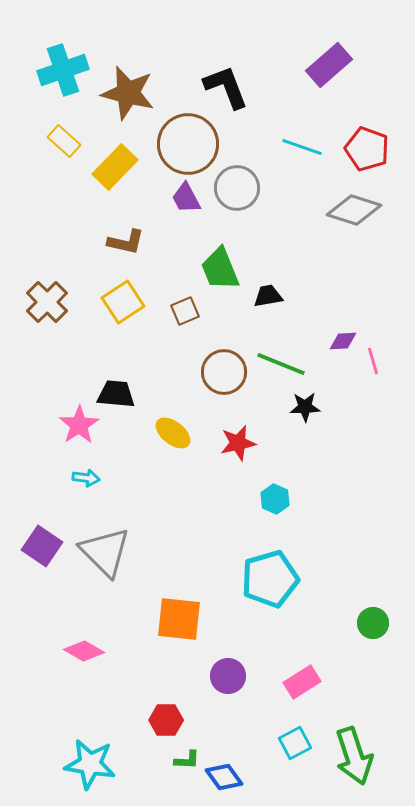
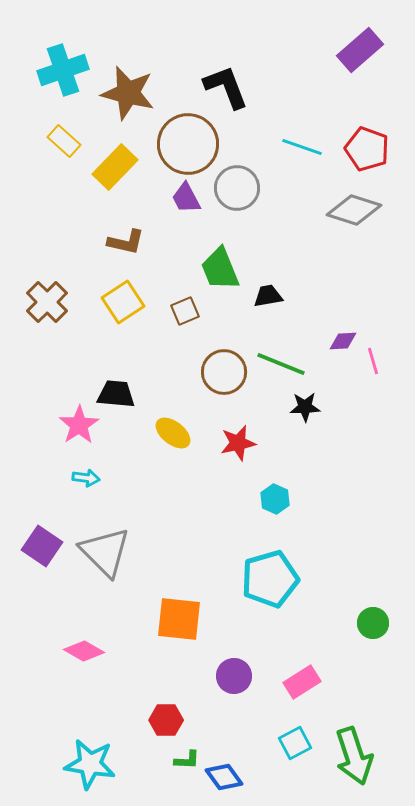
purple rectangle at (329, 65): moved 31 px right, 15 px up
purple circle at (228, 676): moved 6 px right
